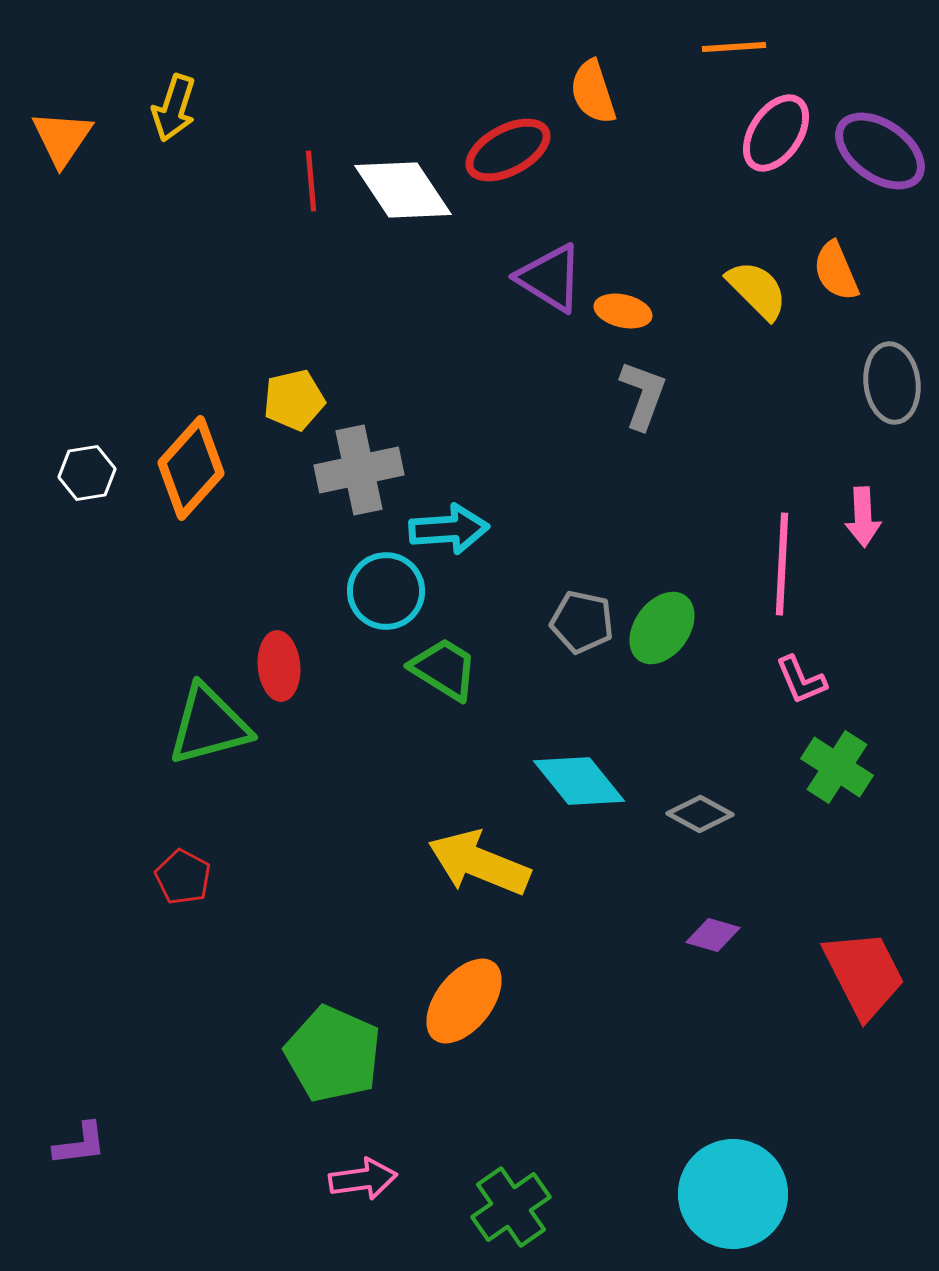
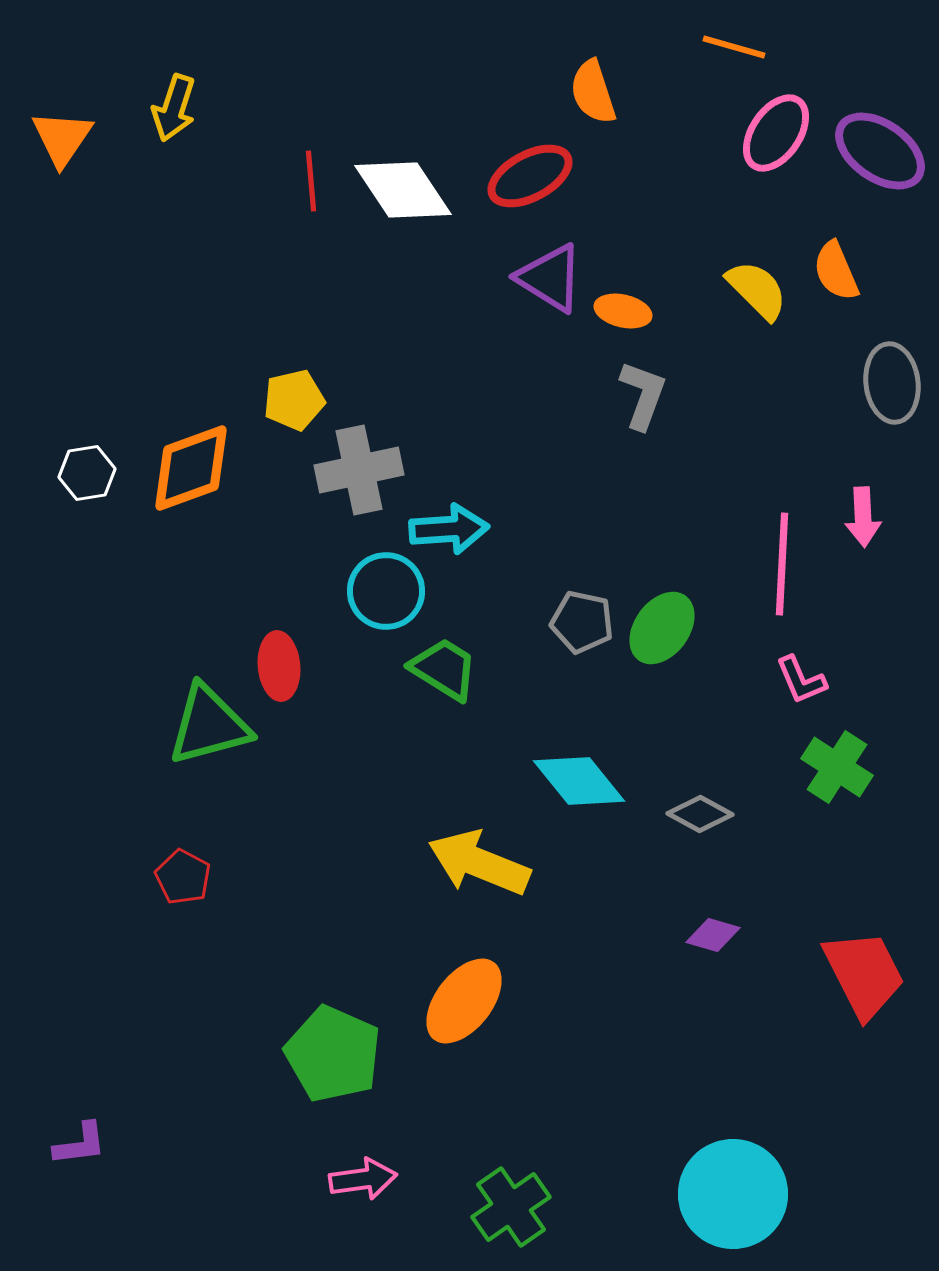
orange line at (734, 47): rotated 20 degrees clockwise
red ellipse at (508, 150): moved 22 px right, 26 px down
orange diamond at (191, 468): rotated 28 degrees clockwise
